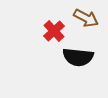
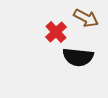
red cross: moved 2 px right, 1 px down
